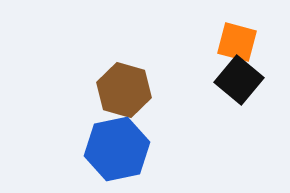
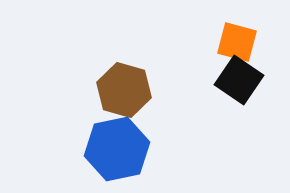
black square: rotated 6 degrees counterclockwise
